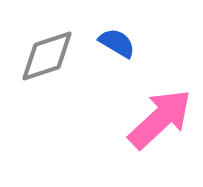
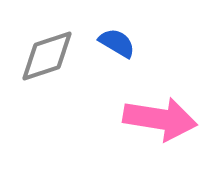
pink arrow: rotated 52 degrees clockwise
